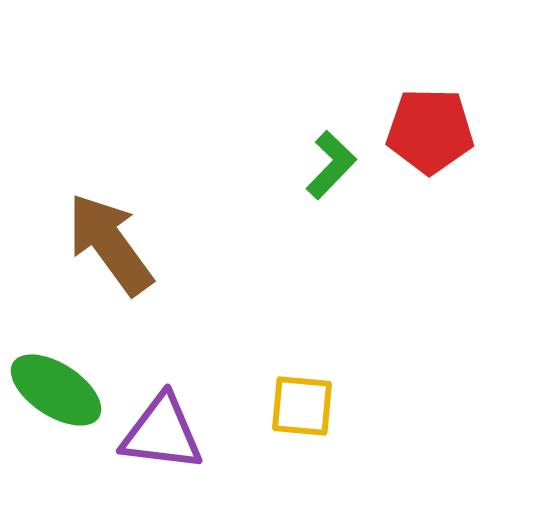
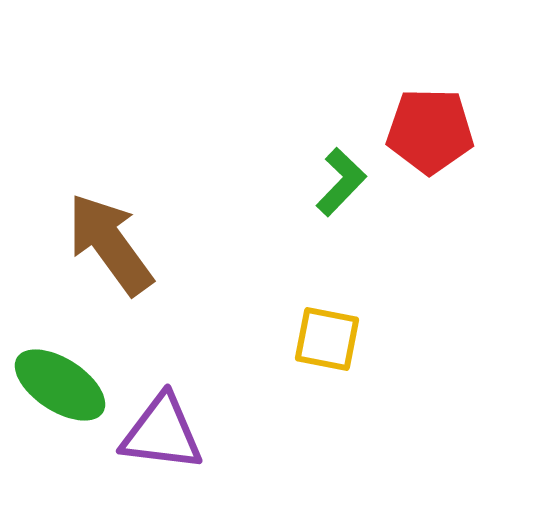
green L-shape: moved 10 px right, 17 px down
green ellipse: moved 4 px right, 5 px up
yellow square: moved 25 px right, 67 px up; rotated 6 degrees clockwise
